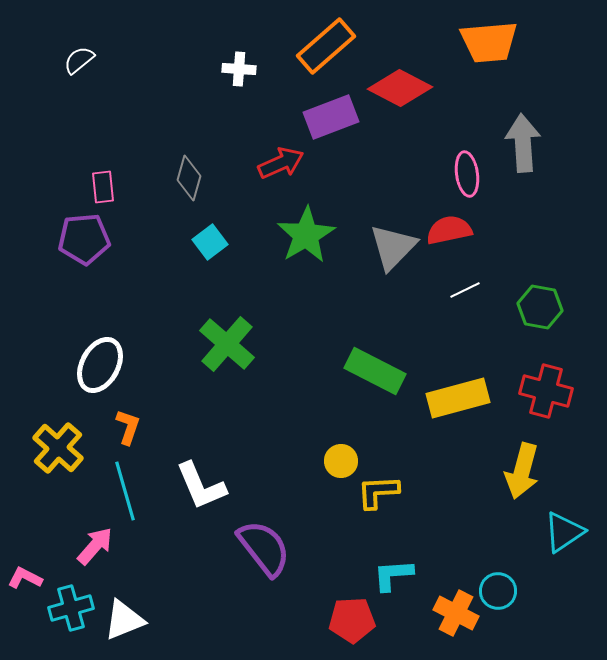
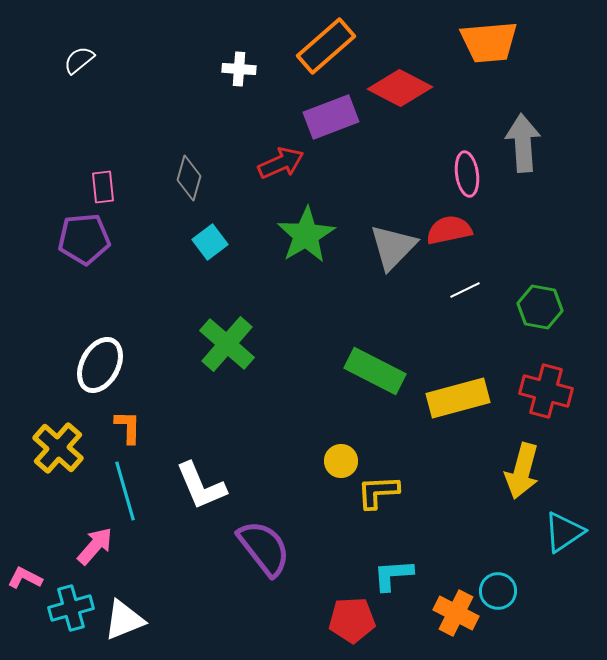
orange L-shape: rotated 18 degrees counterclockwise
